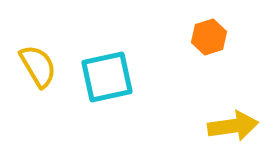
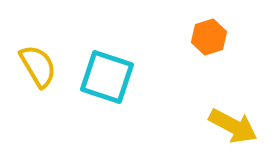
cyan square: rotated 30 degrees clockwise
yellow arrow: rotated 36 degrees clockwise
